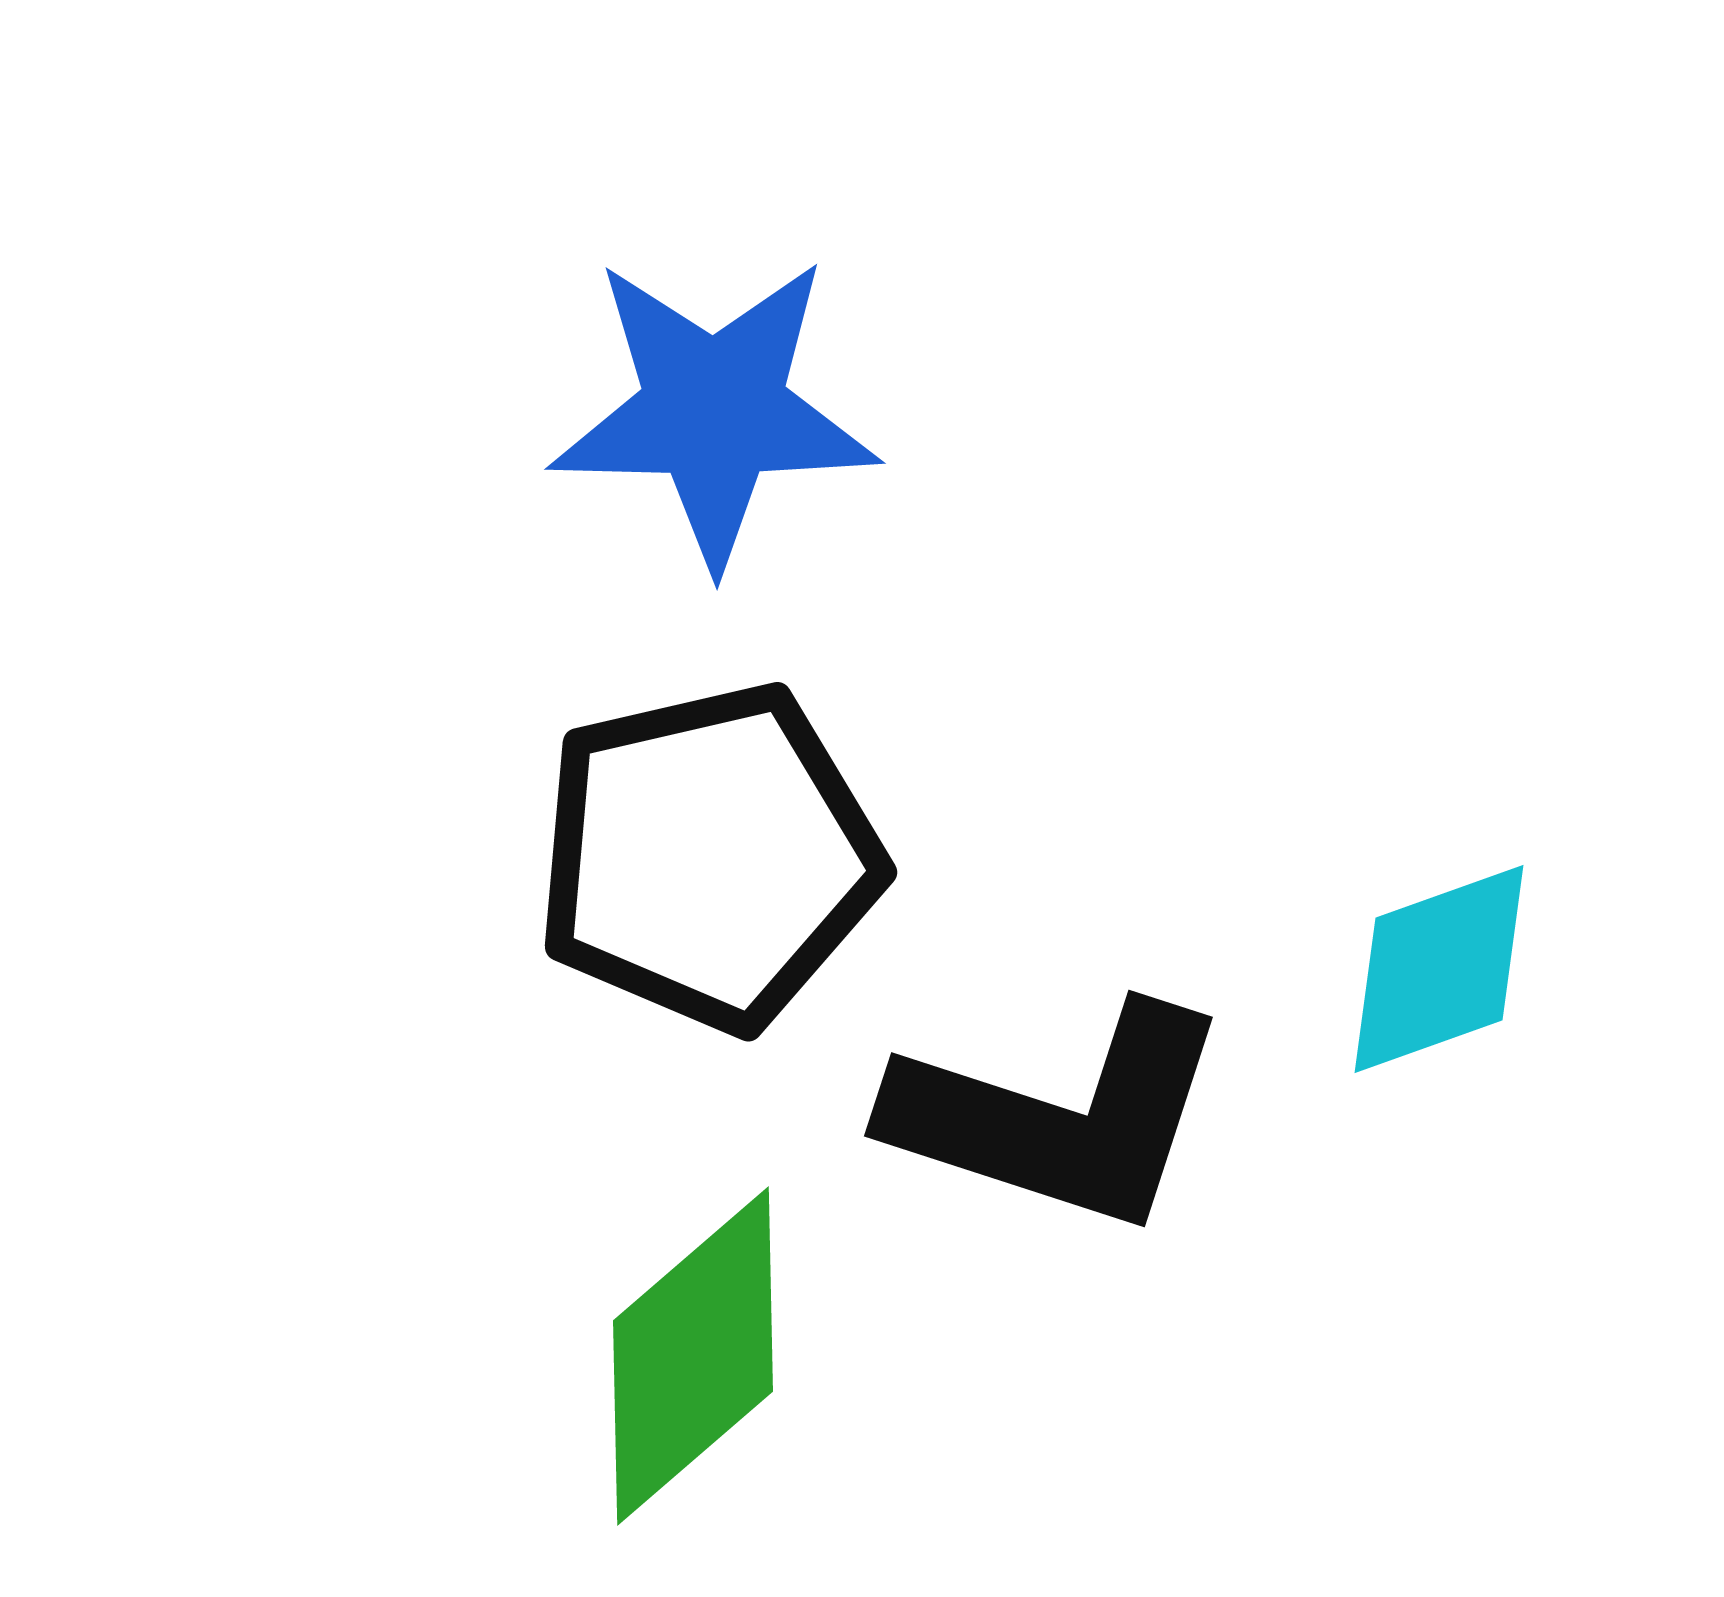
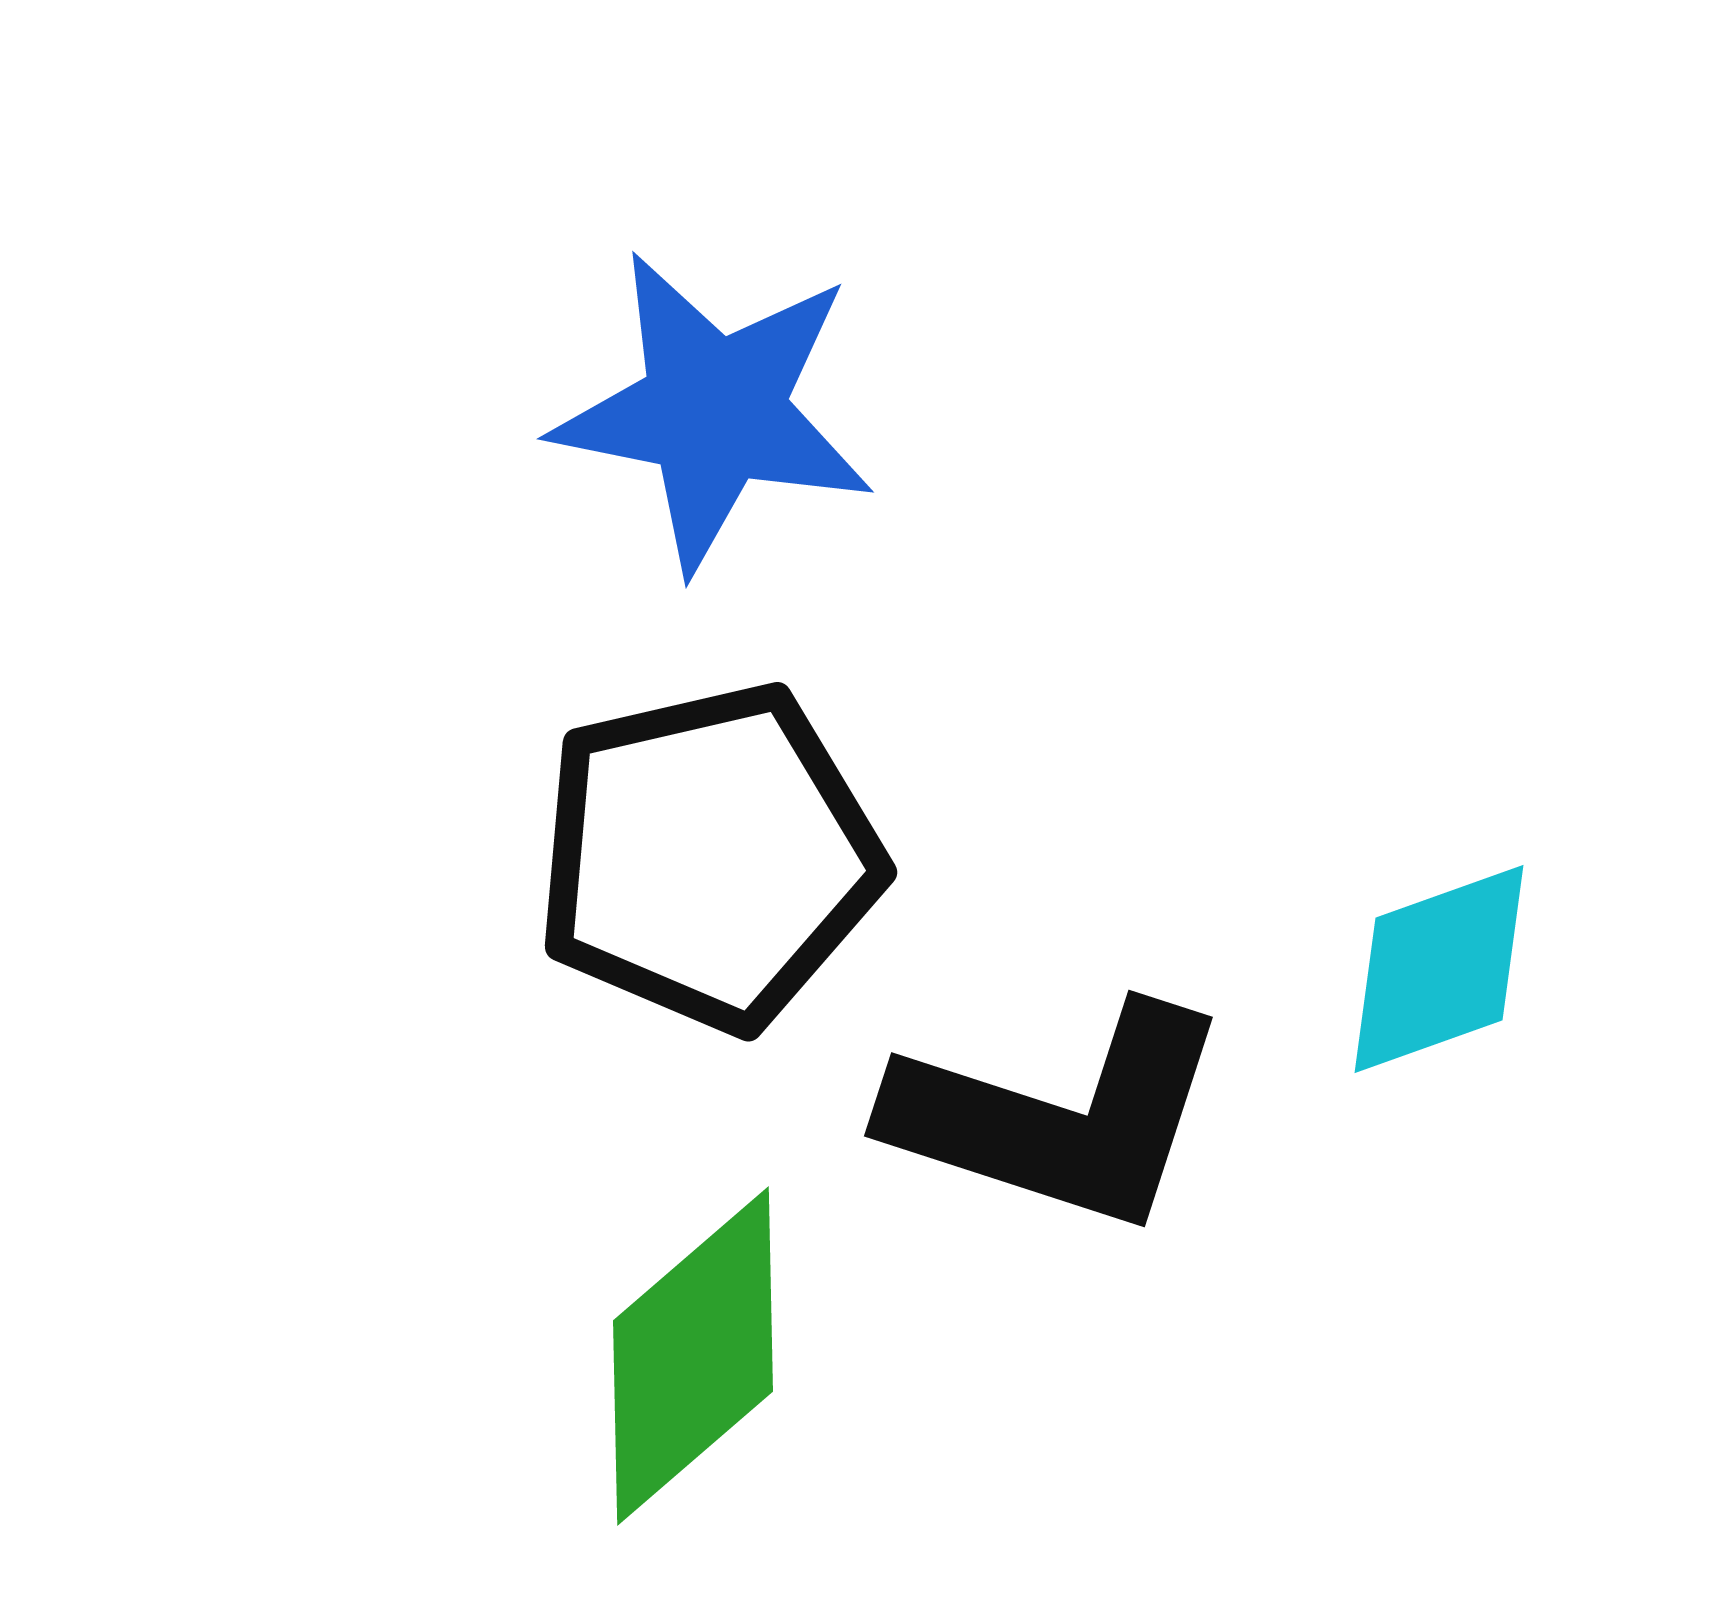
blue star: rotated 10 degrees clockwise
